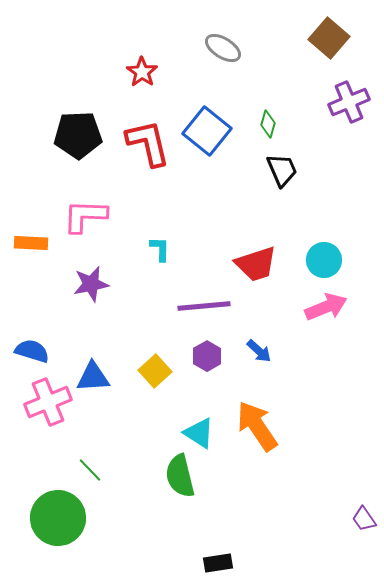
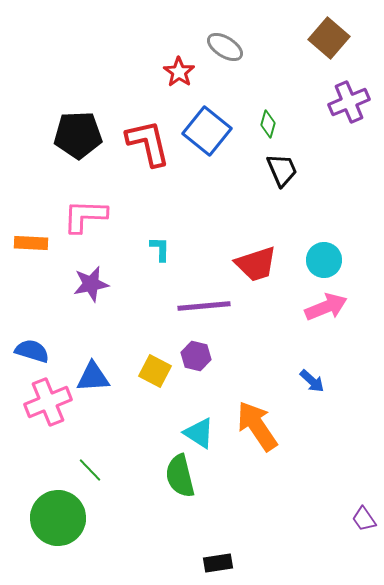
gray ellipse: moved 2 px right, 1 px up
red star: moved 37 px right
blue arrow: moved 53 px right, 30 px down
purple hexagon: moved 11 px left; rotated 16 degrees counterclockwise
yellow square: rotated 20 degrees counterclockwise
